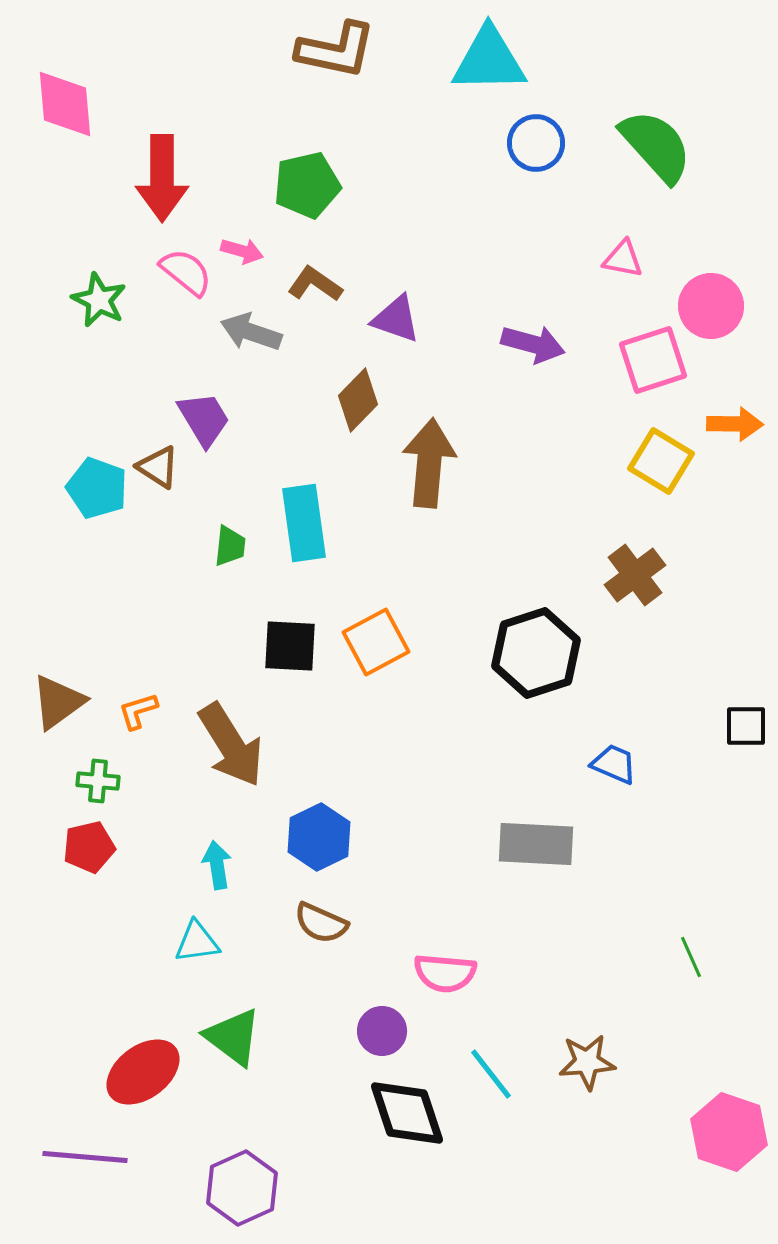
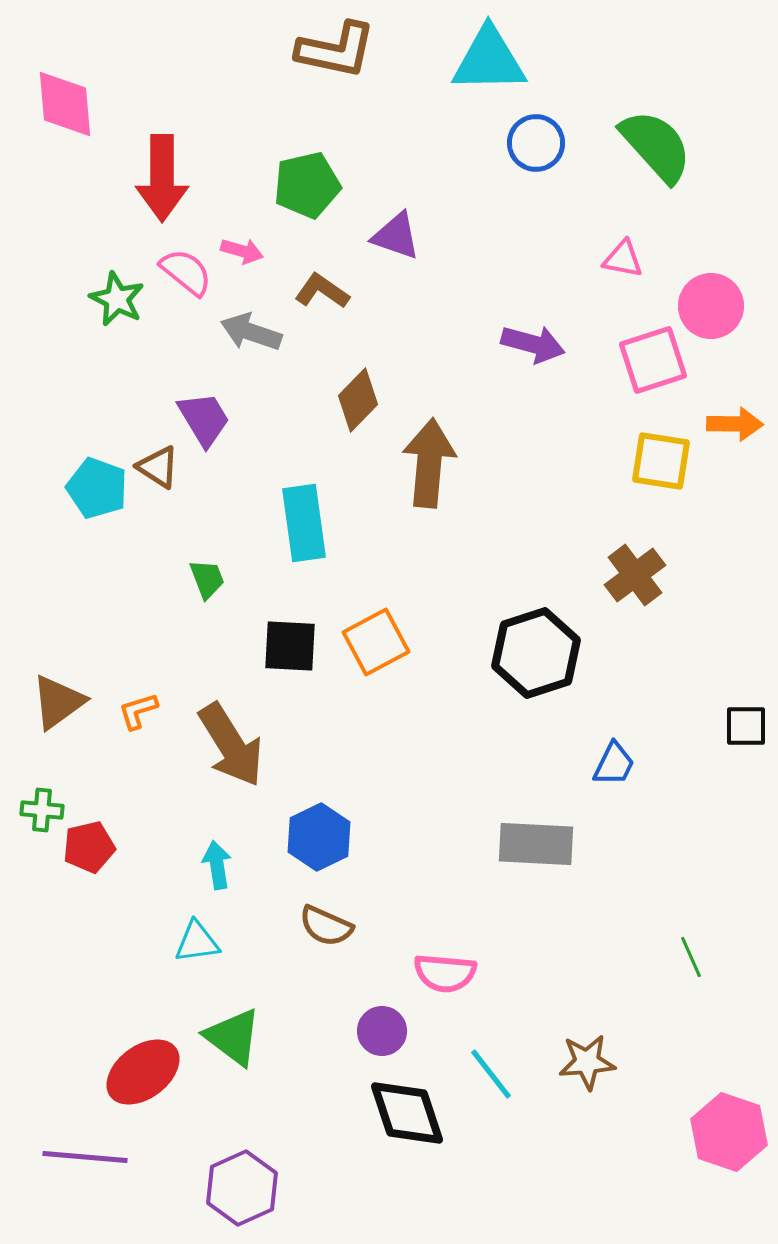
brown L-shape at (315, 284): moved 7 px right, 7 px down
green star at (99, 300): moved 18 px right, 1 px up
purple triangle at (396, 319): moved 83 px up
yellow square at (661, 461): rotated 22 degrees counterclockwise
green trapezoid at (230, 546): moved 23 px left, 33 px down; rotated 27 degrees counterclockwise
blue trapezoid at (614, 764): rotated 93 degrees clockwise
green cross at (98, 781): moved 56 px left, 29 px down
brown semicircle at (321, 923): moved 5 px right, 3 px down
